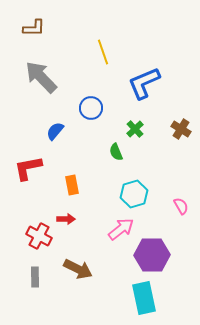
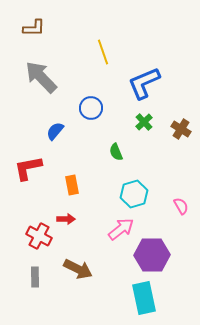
green cross: moved 9 px right, 7 px up
